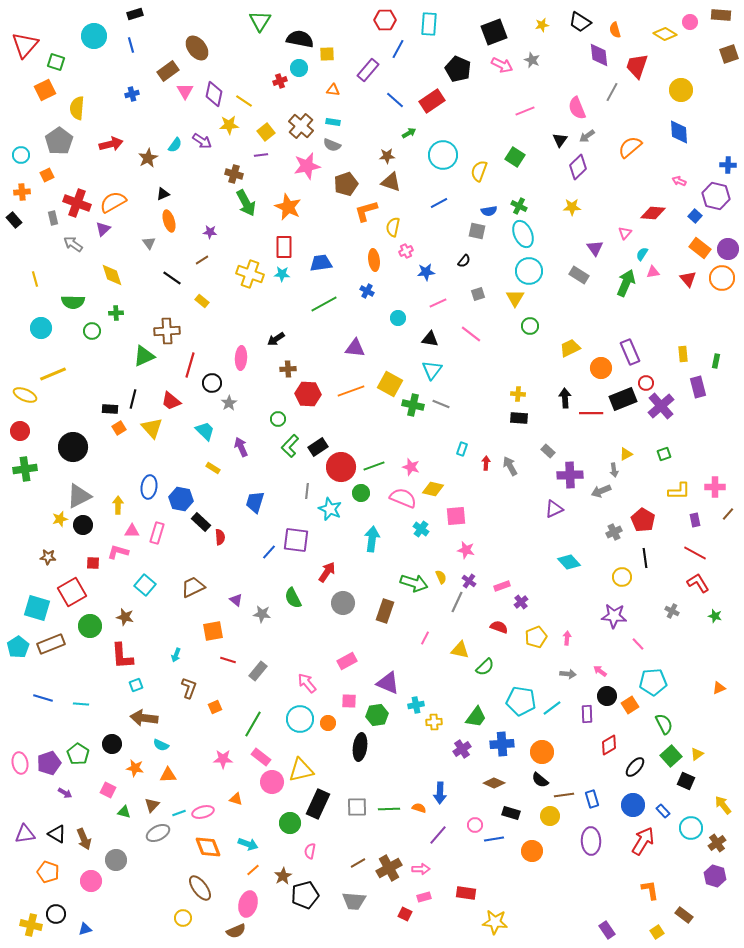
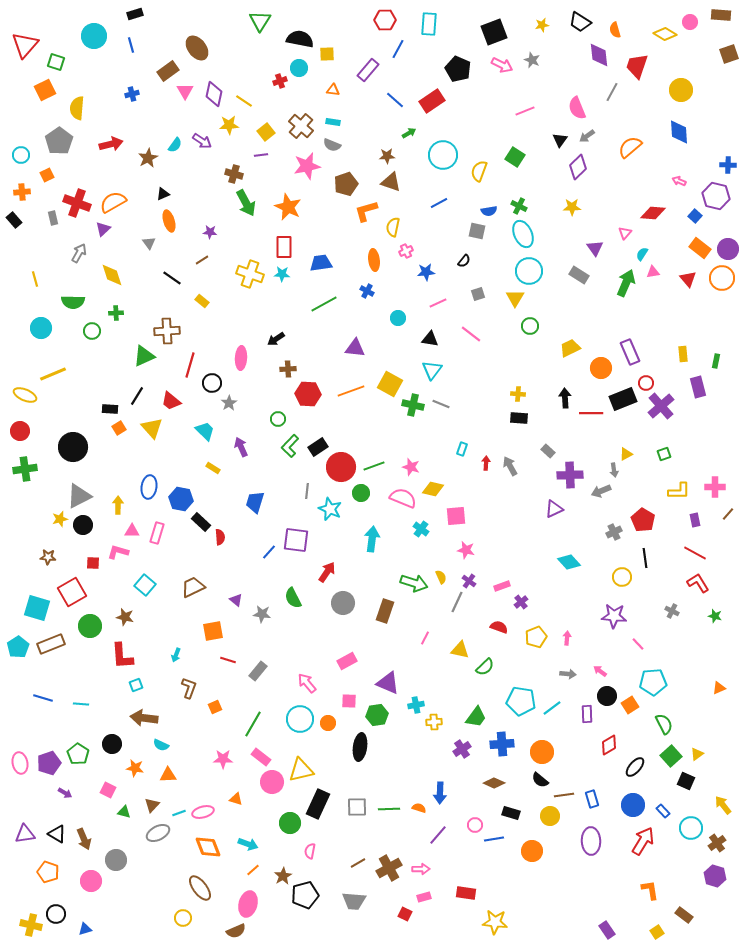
gray arrow at (73, 244): moved 6 px right, 9 px down; rotated 84 degrees clockwise
black line at (133, 399): moved 4 px right, 3 px up; rotated 18 degrees clockwise
